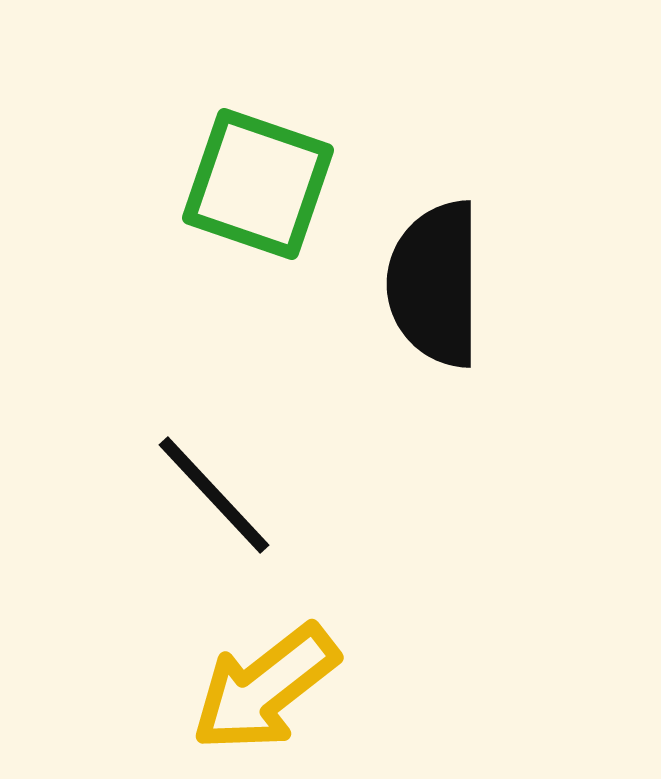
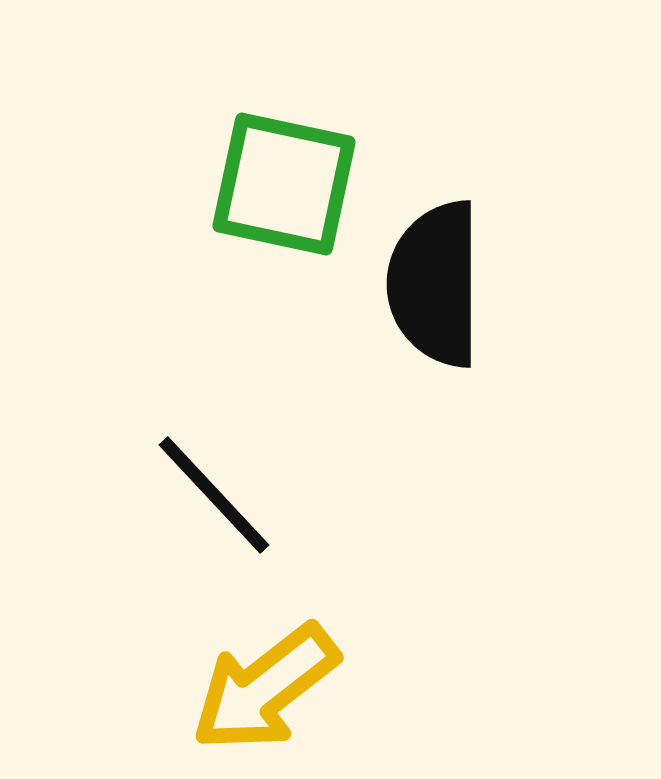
green square: moved 26 px right; rotated 7 degrees counterclockwise
